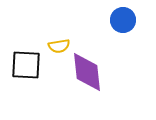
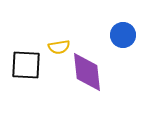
blue circle: moved 15 px down
yellow semicircle: moved 1 px down
